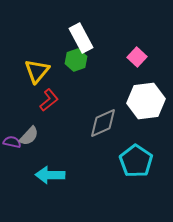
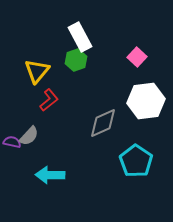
white rectangle: moved 1 px left, 1 px up
